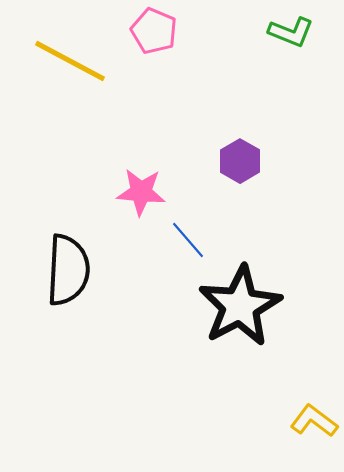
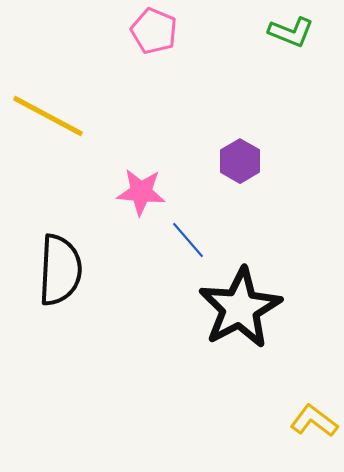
yellow line: moved 22 px left, 55 px down
black semicircle: moved 8 px left
black star: moved 2 px down
